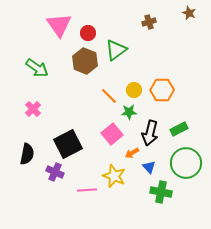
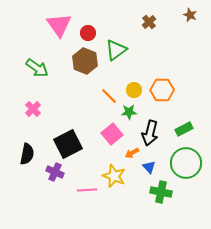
brown star: moved 1 px right, 2 px down
brown cross: rotated 24 degrees counterclockwise
green rectangle: moved 5 px right
